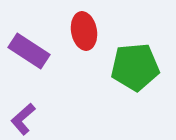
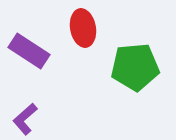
red ellipse: moved 1 px left, 3 px up
purple L-shape: moved 2 px right
